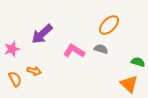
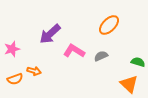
purple arrow: moved 8 px right
gray semicircle: moved 7 px down; rotated 40 degrees counterclockwise
orange semicircle: rotated 98 degrees clockwise
